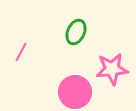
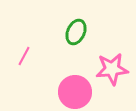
pink line: moved 3 px right, 4 px down
